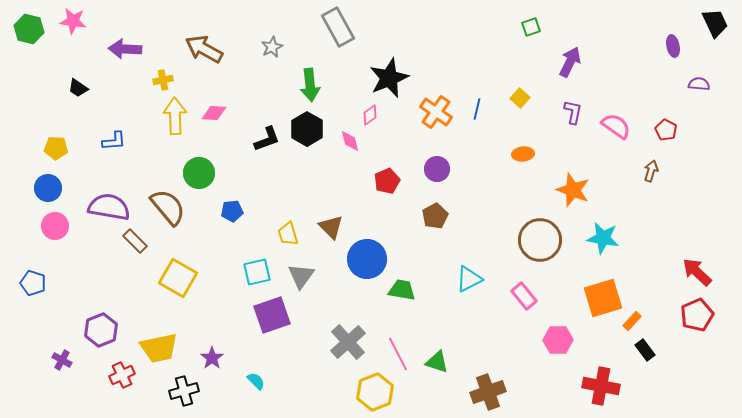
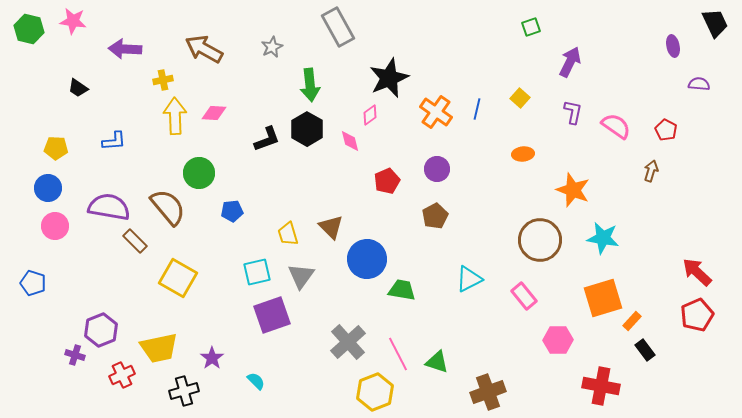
purple cross at (62, 360): moved 13 px right, 5 px up; rotated 12 degrees counterclockwise
